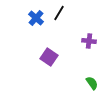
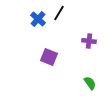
blue cross: moved 2 px right, 1 px down
purple square: rotated 12 degrees counterclockwise
green semicircle: moved 2 px left
